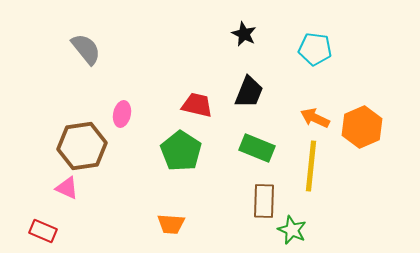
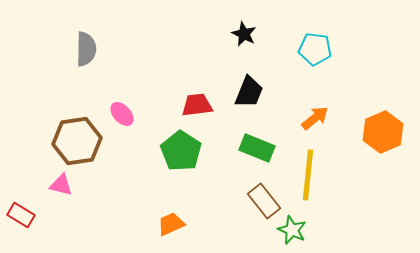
gray semicircle: rotated 40 degrees clockwise
red trapezoid: rotated 20 degrees counterclockwise
pink ellipse: rotated 55 degrees counterclockwise
orange arrow: rotated 116 degrees clockwise
orange hexagon: moved 21 px right, 5 px down
brown hexagon: moved 5 px left, 5 px up
yellow line: moved 3 px left, 9 px down
pink triangle: moved 6 px left, 3 px up; rotated 10 degrees counterclockwise
brown rectangle: rotated 40 degrees counterclockwise
orange trapezoid: rotated 152 degrees clockwise
red rectangle: moved 22 px left, 16 px up; rotated 8 degrees clockwise
